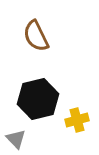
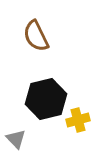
black hexagon: moved 8 px right
yellow cross: moved 1 px right
